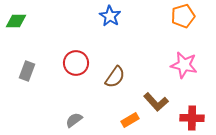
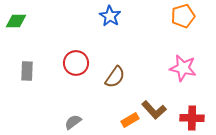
pink star: moved 1 px left, 3 px down
gray rectangle: rotated 18 degrees counterclockwise
brown L-shape: moved 2 px left, 8 px down
gray semicircle: moved 1 px left, 2 px down
